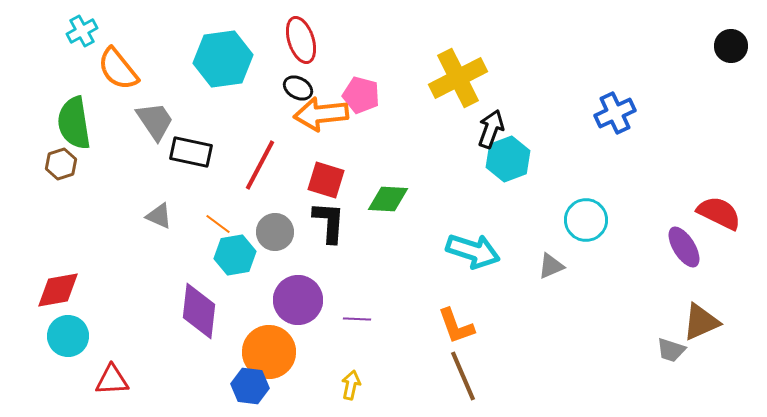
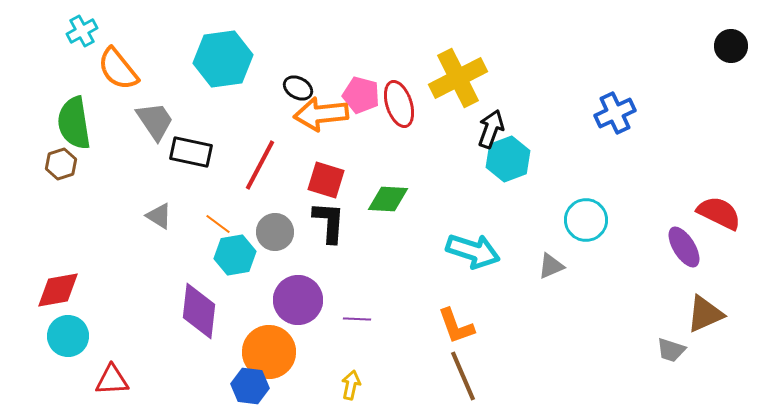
red ellipse at (301, 40): moved 98 px right, 64 px down
gray triangle at (159, 216): rotated 8 degrees clockwise
brown triangle at (701, 322): moved 4 px right, 8 px up
